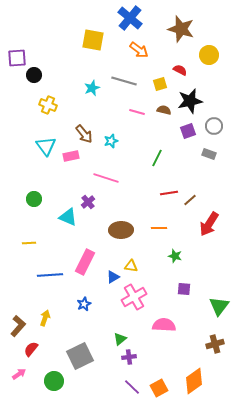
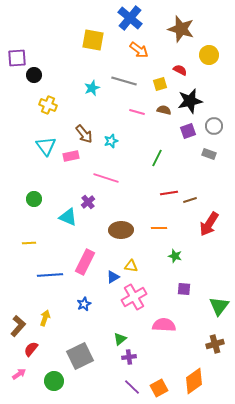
brown line at (190, 200): rotated 24 degrees clockwise
